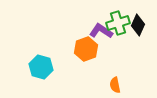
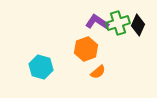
purple L-shape: moved 4 px left, 9 px up
orange semicircle: moved 17 px left, 13 px up; rotated 119 degrees counterclockwise
